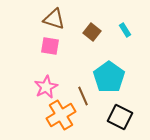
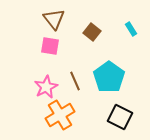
brown triangle: rotated 35 degrees clockwise
cyan rectangle: moved 6 px right, 1 px up
brown line: moved 8 px left, 15 px up
orange cross: moved 1 px left
